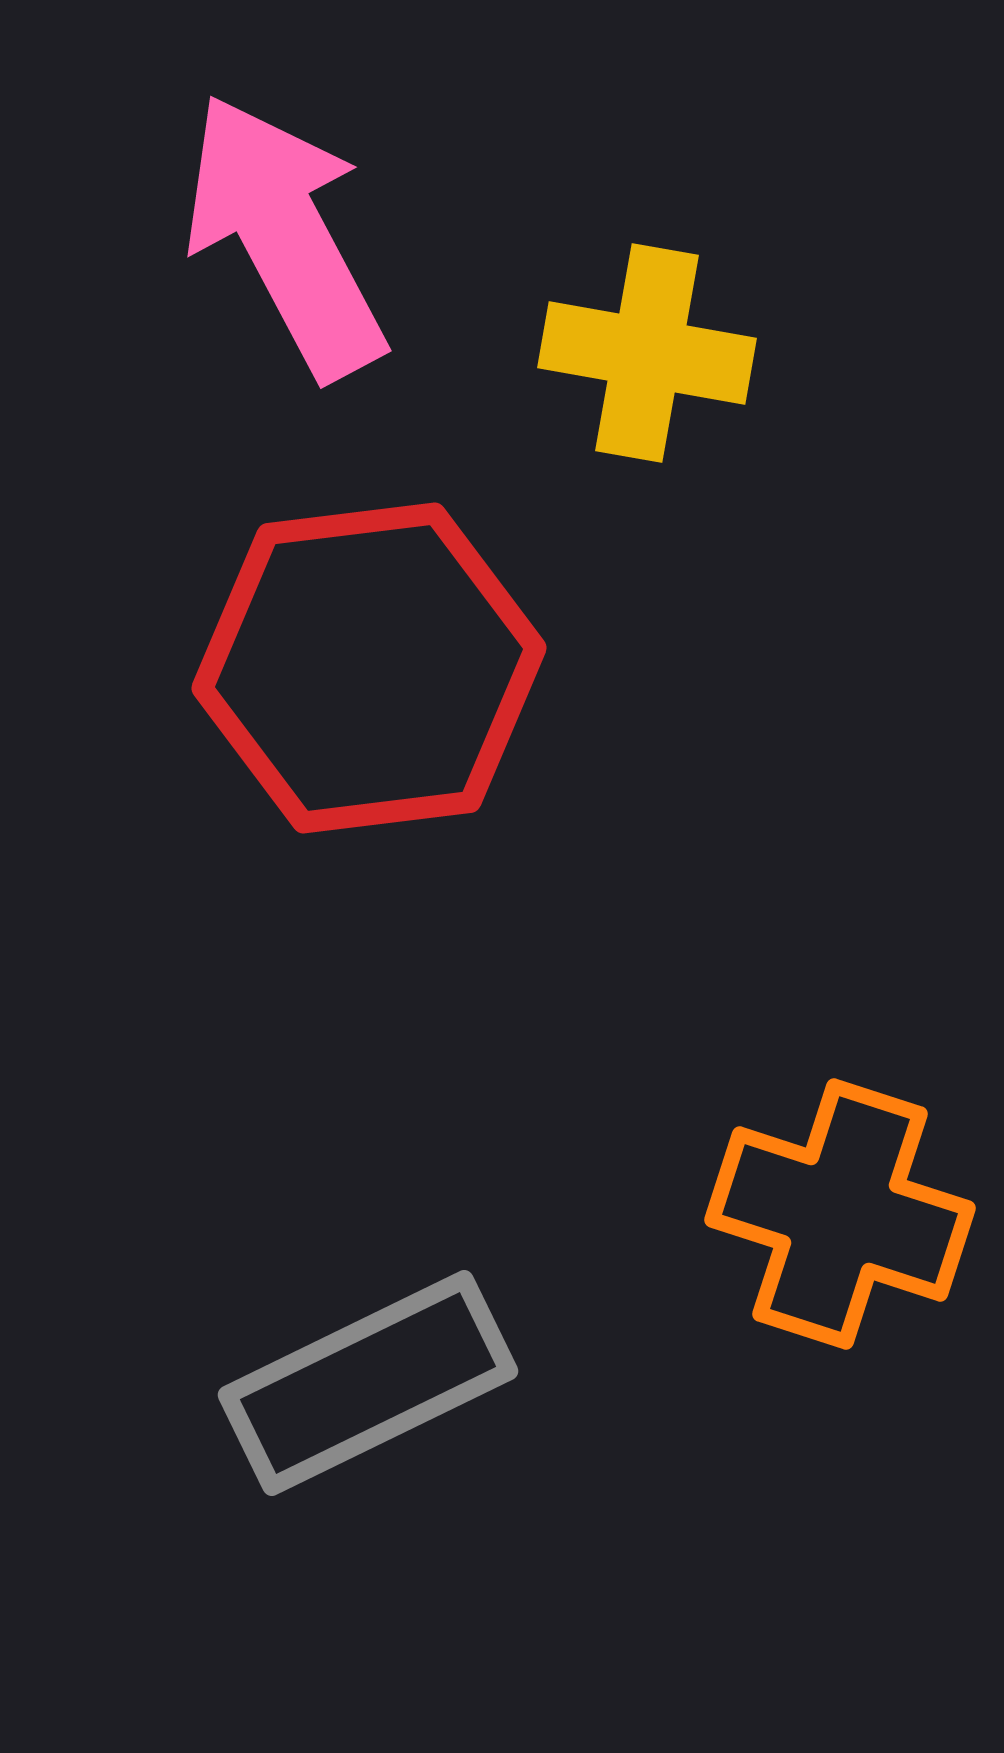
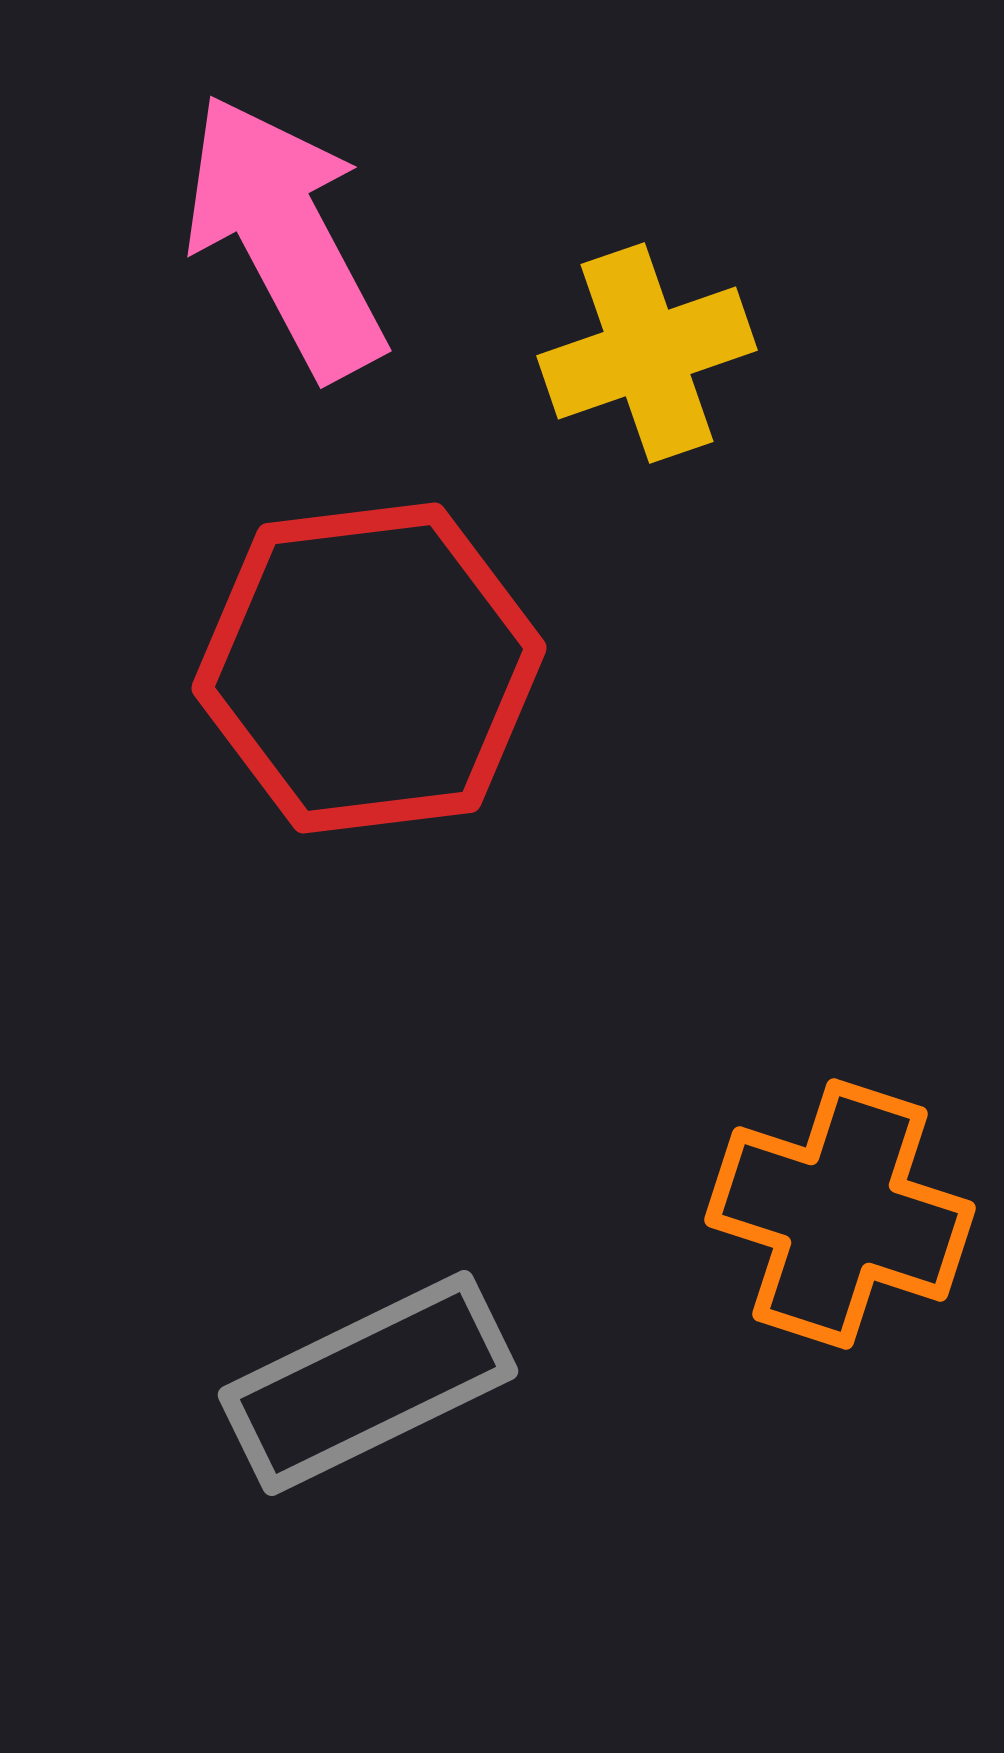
yellow cross: rotated 29 degrees counterclockwise
